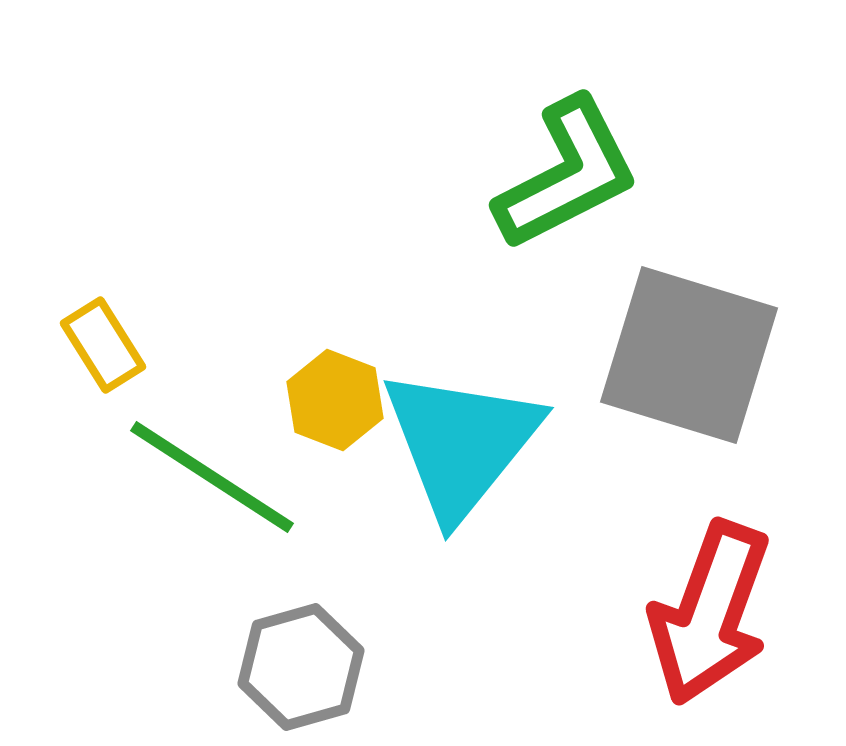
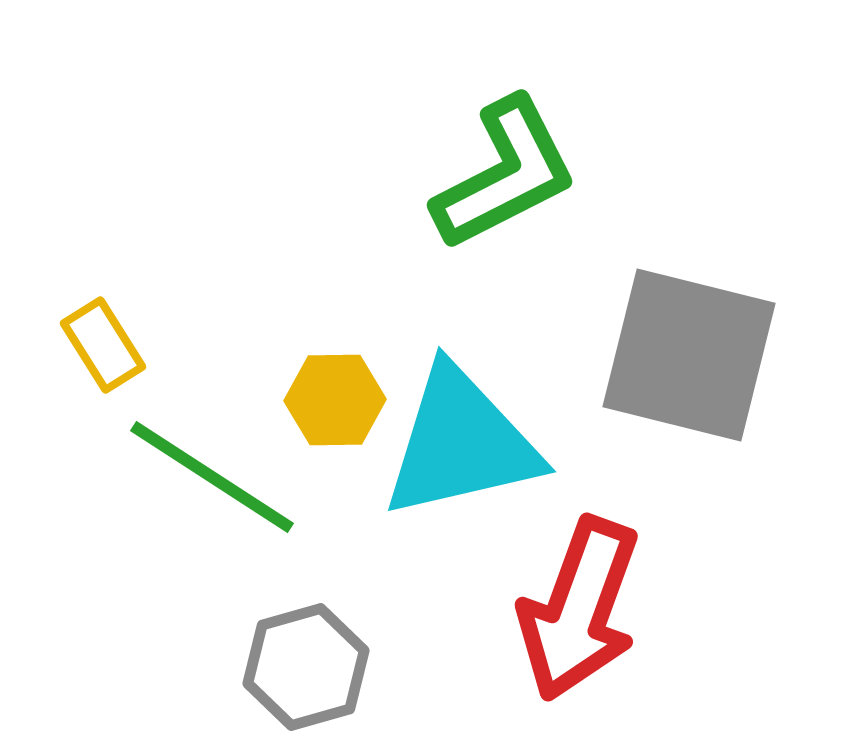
green L-shape: moved 62 px left
gray square: rotated 3 degrees counterclockwise
yellow hexagon: rotated 22 degrees counterclockwise
cyan triangle: rotated 38 degrees clockwise
red arrow: moved 131 px left, 4 px up
gray hexagon: moved 5 px right
